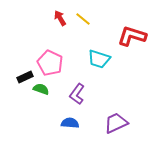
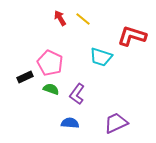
cyan trapezoid: moved 2 px right, 2 px up
green semicircle: moved 10 px right
